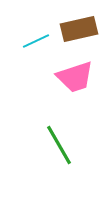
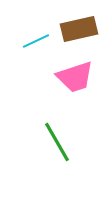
green line: moved 2 px left, 3 px up
